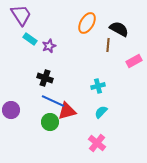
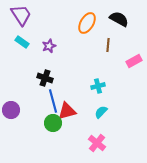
black semicircle: moved 10 px up
cyan rectangle: moved 8 px left, 3 px down
blue line: rotated 50 degrees clockwise
green circle: moved 3 px right, 1 px down
